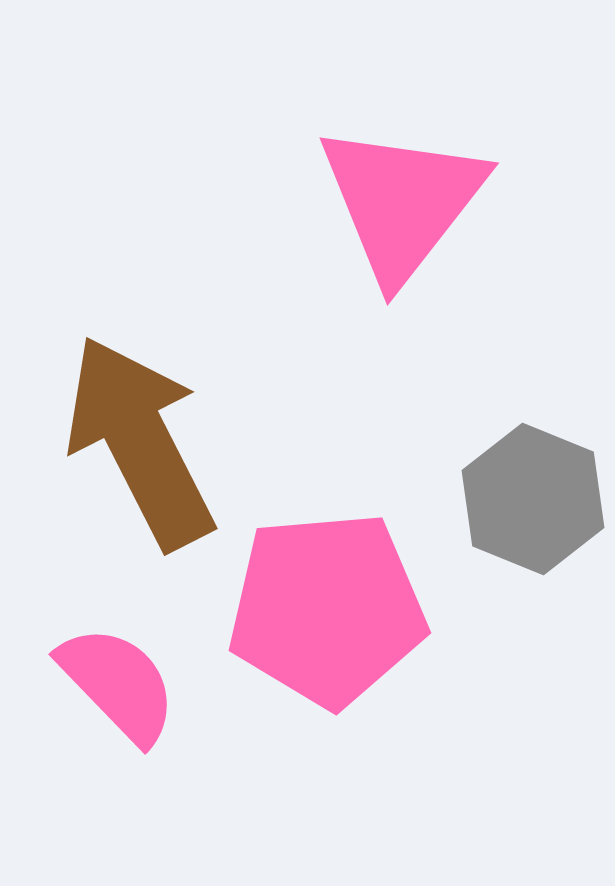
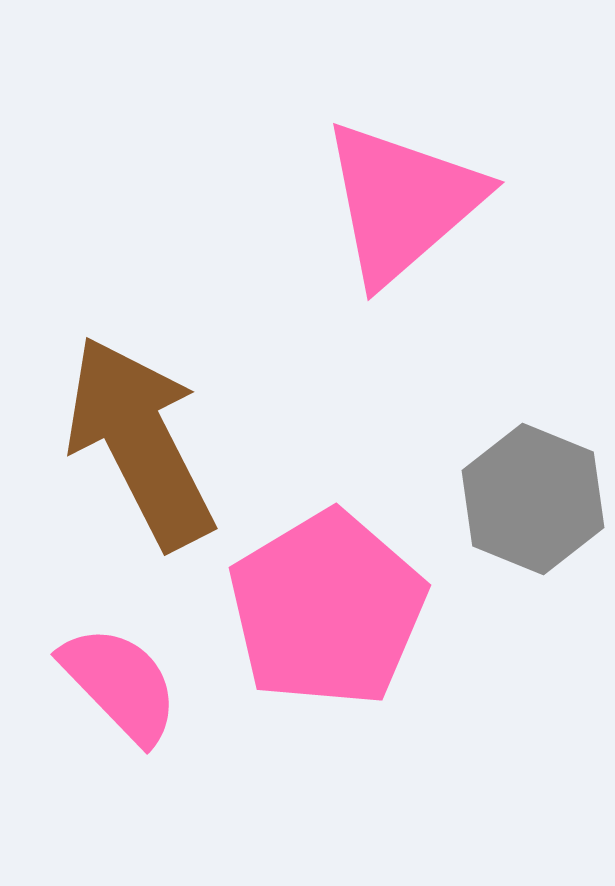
pink triangle: rotated 11 degrees clockwise
pink pentagon: rotated 26 degrees counterclockwise
pink semicircle: moved 2 px right
